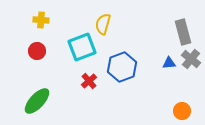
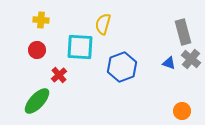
cyan square: moved 2 px left; rotated 24 degrees clockwise
red circle: moved 1 px up
blue triangle: rotated 24 degrees clockwise
red cross: moved 30 px left, 6 px up
